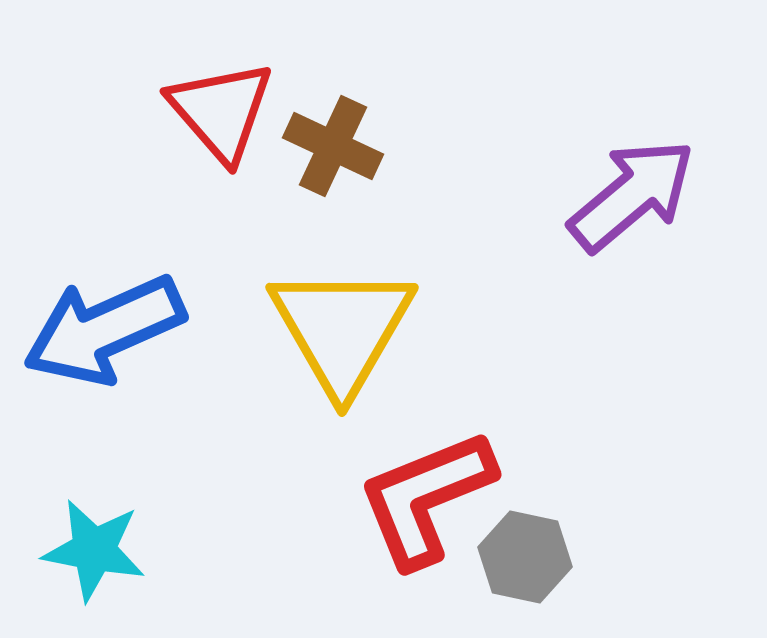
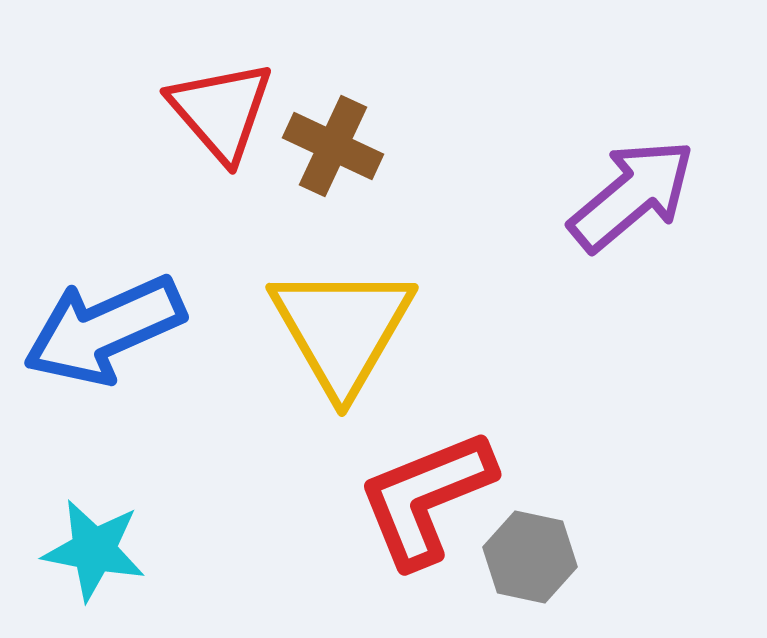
gray hexagon: moved 5 px right
